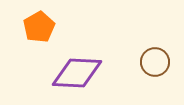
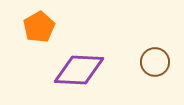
purple diamond: moved 2 px right, 3 px up
